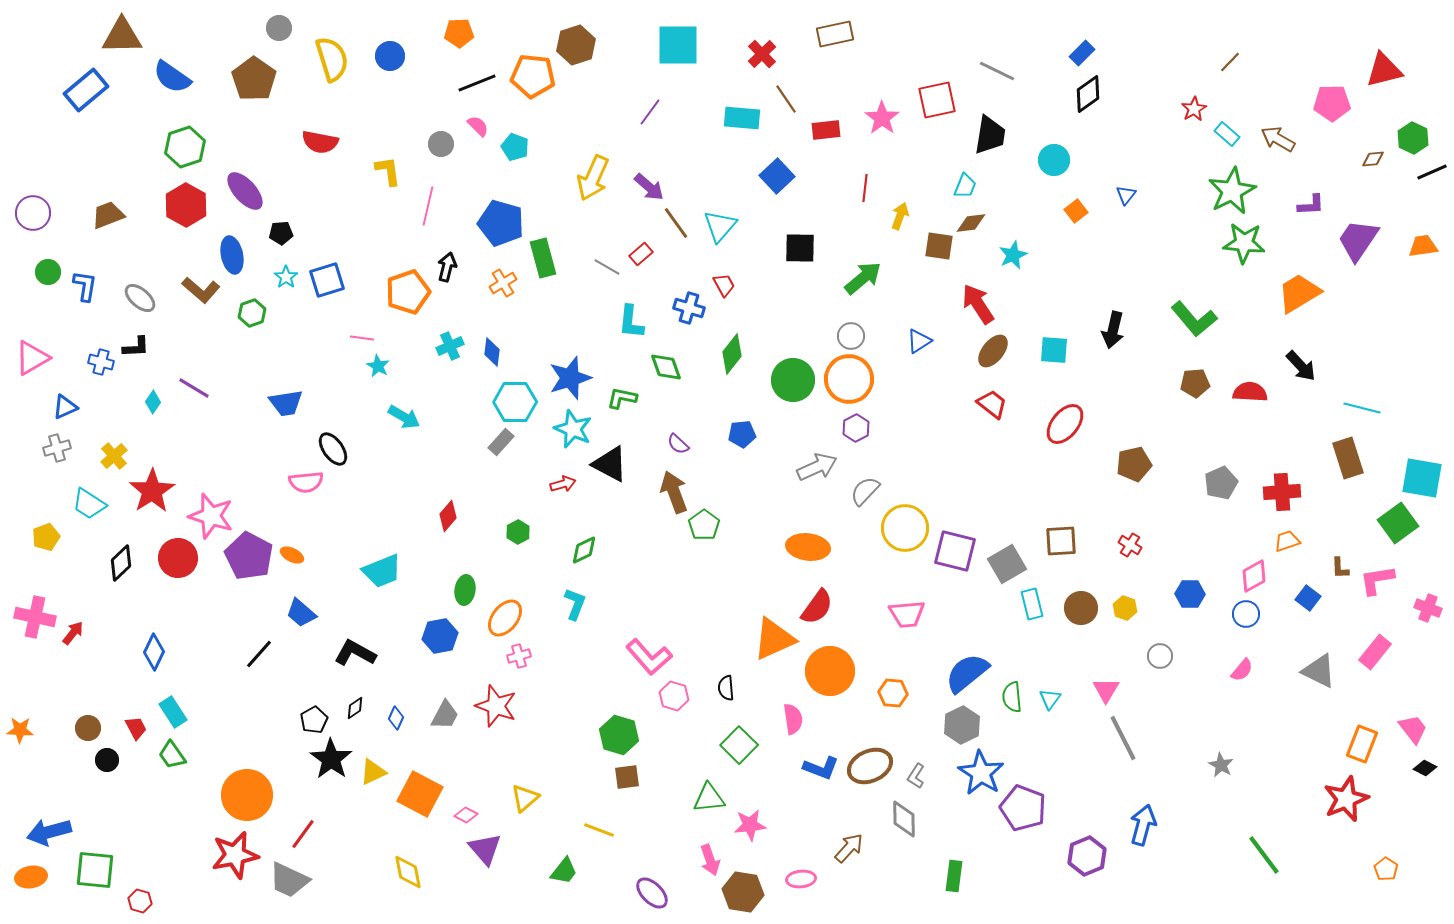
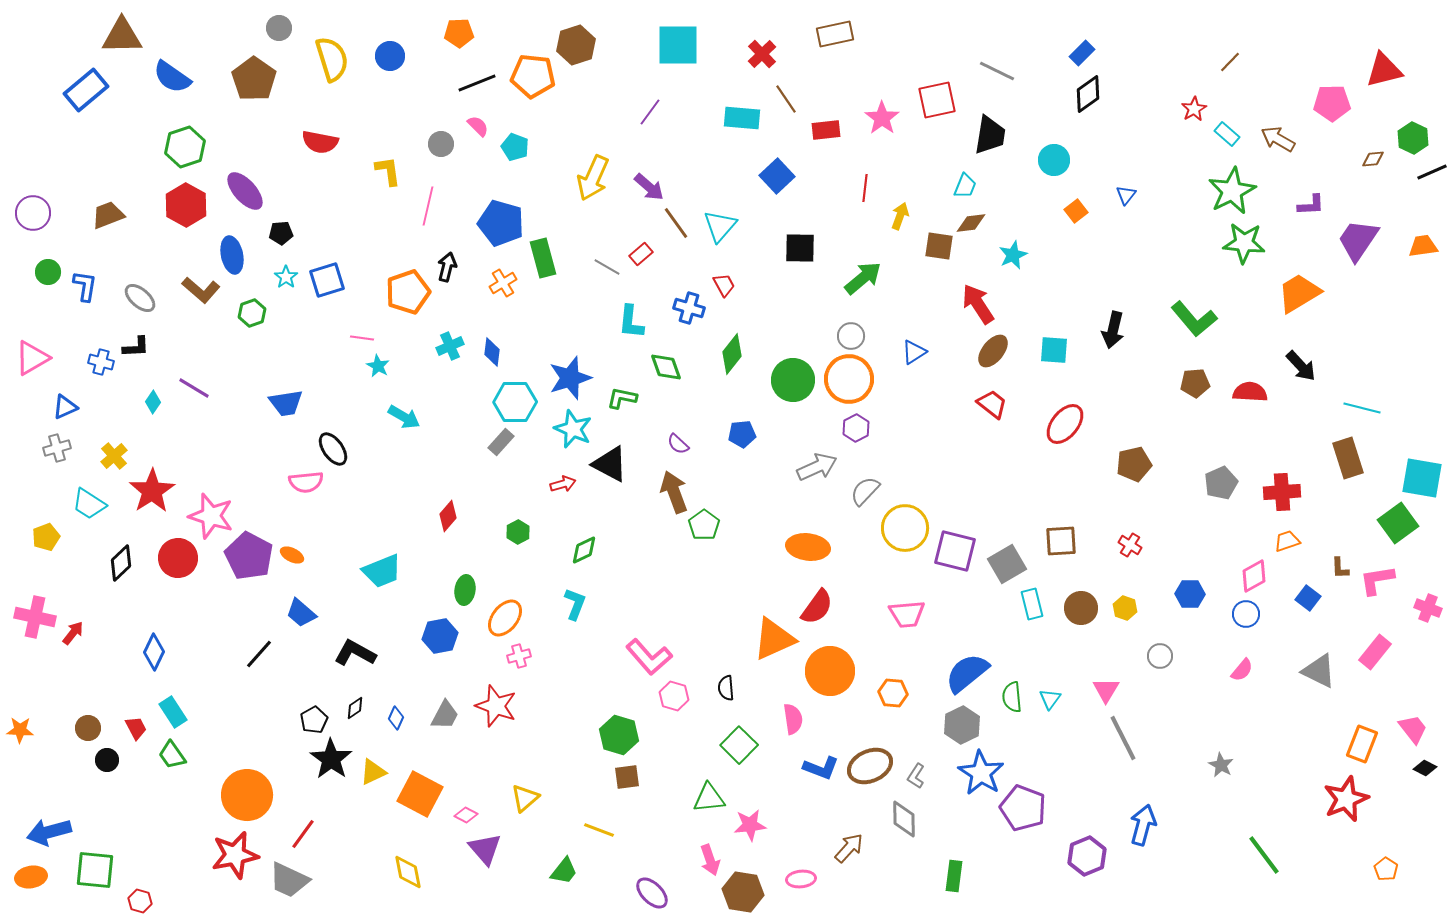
blue triangle at (919, 341): moved 5 px left, 11 px down
